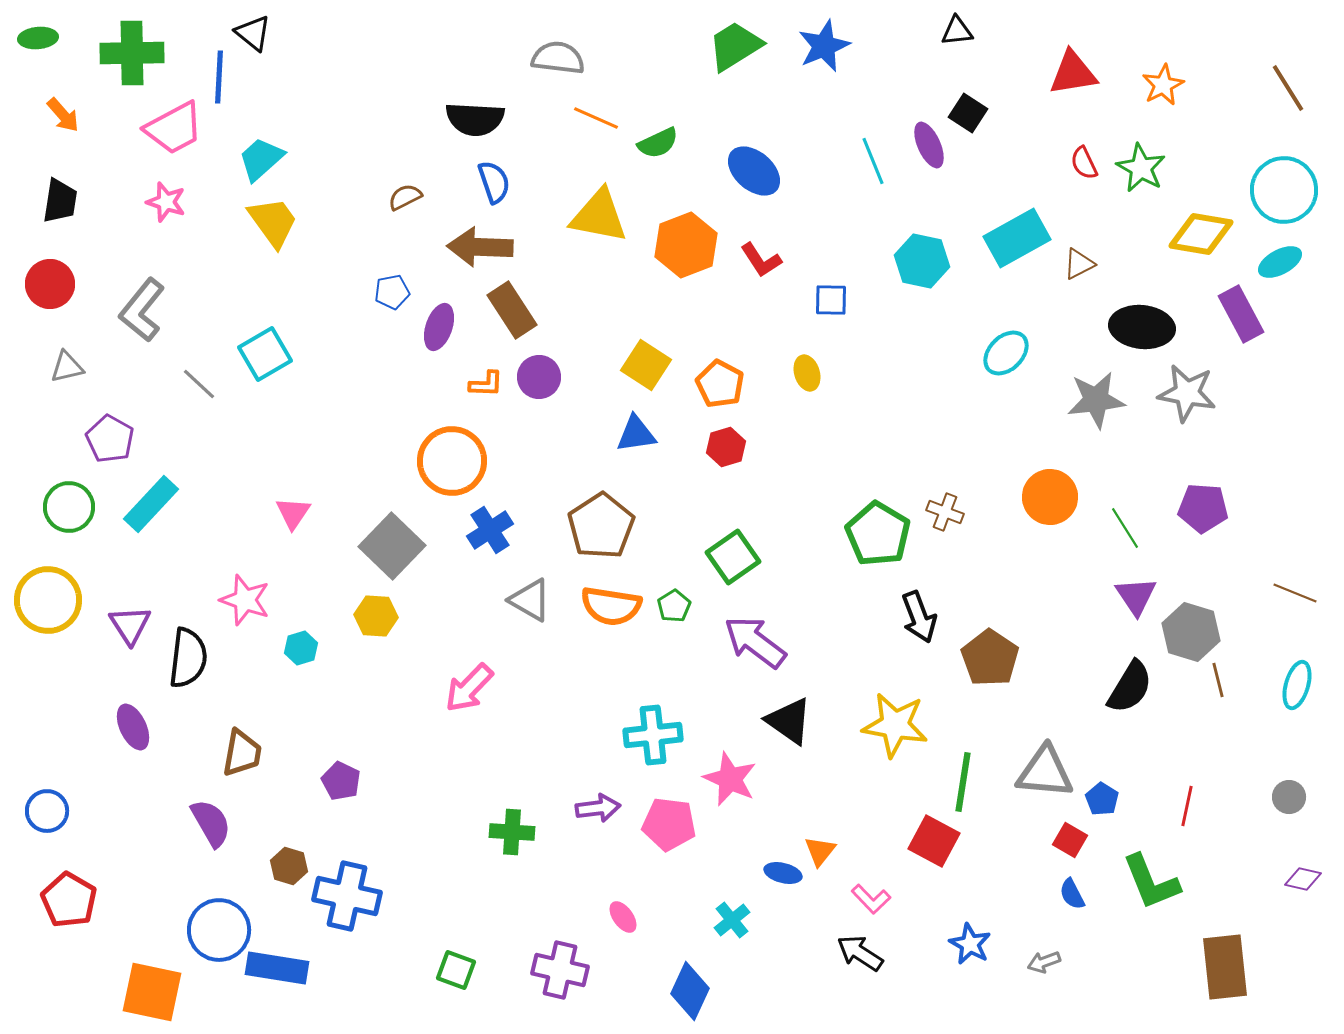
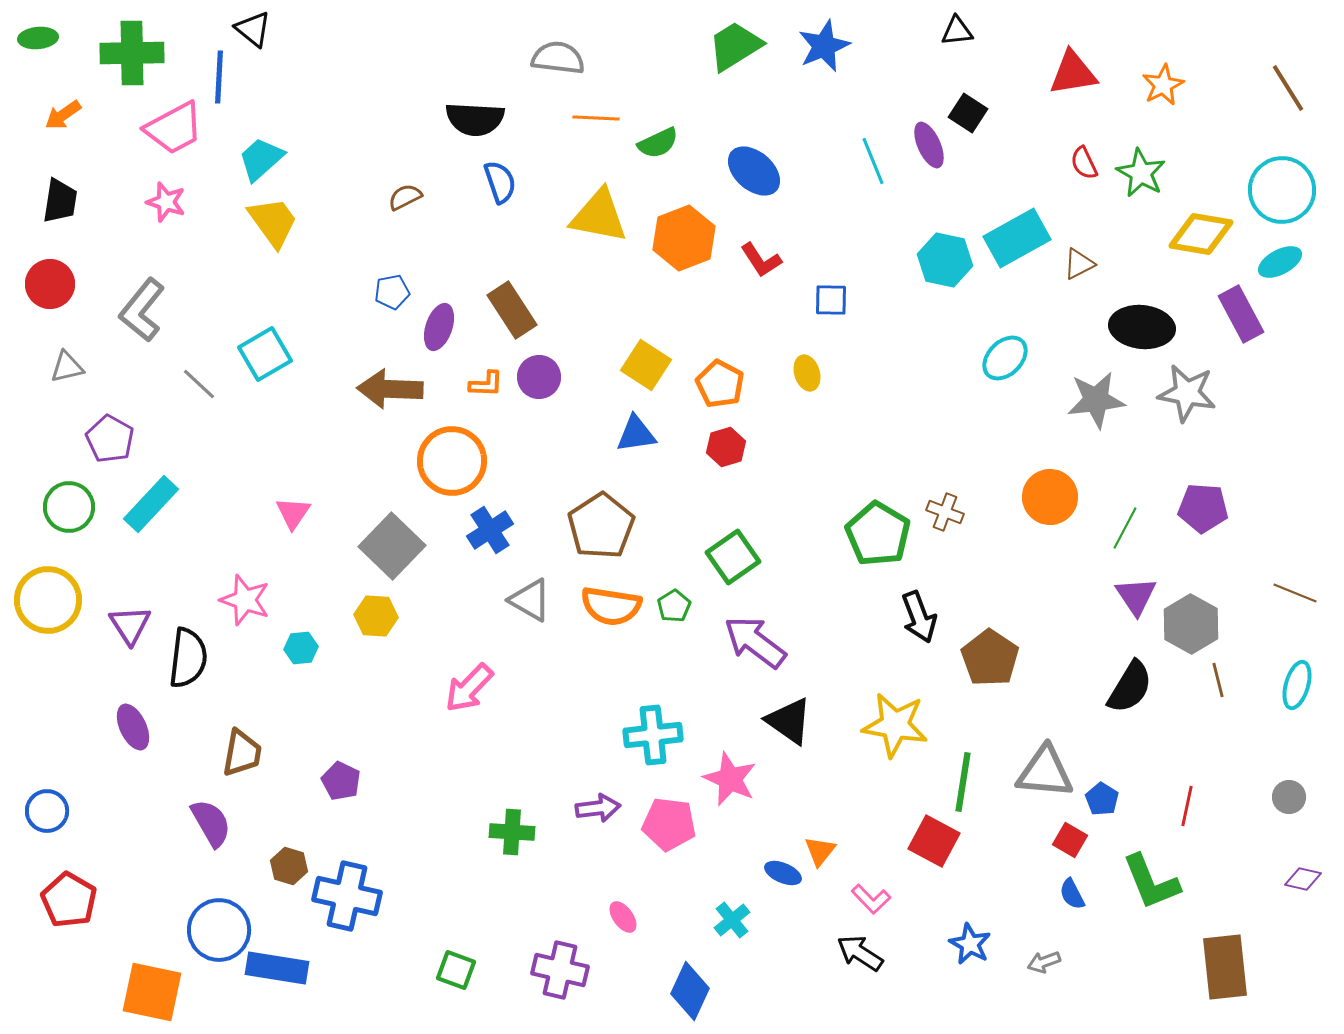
black triangle at (253, 33): moved 4 px up
orange arrow at (63, 115): rotated 96 degrees clockwise
orange line at (596, 118): rotated 21 degrees counterclockwise
green star at (1141, 168): moved 5 px down
blue semicircle at (494, 182): moved 6 px right
cyan circle at (1284, 190): moved 2 px left
orange hexagon at (686, 245): moved 2 px left, 7 px up
brown arrow at (480, 247): moved 90 px left, 142 px down
cyan hexagon at (922, 261): moved 23 px right, 1 px up
cyan ellipse at (1006, 353): moved 1 px left, 5 px down
green line at (1125, 528): rotated 60 degrees clockwise
gray hexagon at (1191, 632): moved 8 px up; rotated 12 degrees clockwise
cyan hexagon at (301, 648): rotated 12 degrees clockwise
blue ellipse at (783, 873): rotated 9 degrees clockwise
